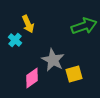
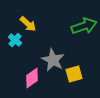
yellow arrow: rotated 24 degrees counterclockwise
